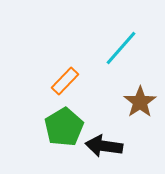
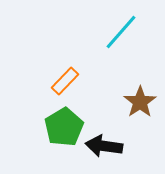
cyan line: moved 16 px up
